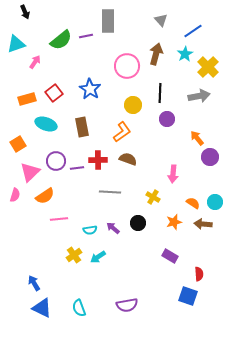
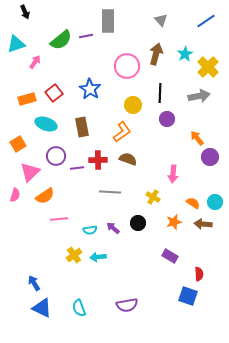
blue line at (193, 31): moved 13 px right, 10 px up
purple circle at (56, 161): moved 5 px up
cyan arrow at (98, 257): rotated 28 degrees clockwise
